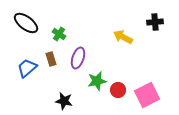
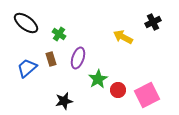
black cross: moved 2 px left; rotated 21 degrees counterclockwise
green star: moved 1 px right, 2 px up; rotated 18 degrees counterclockwise
black star: rotated 24 degrees counterclockwise
